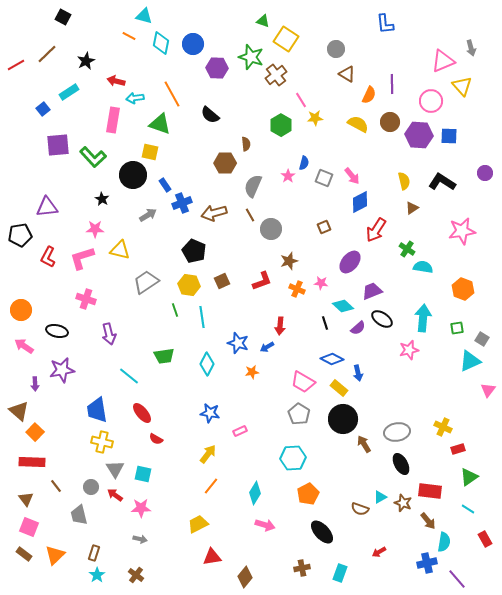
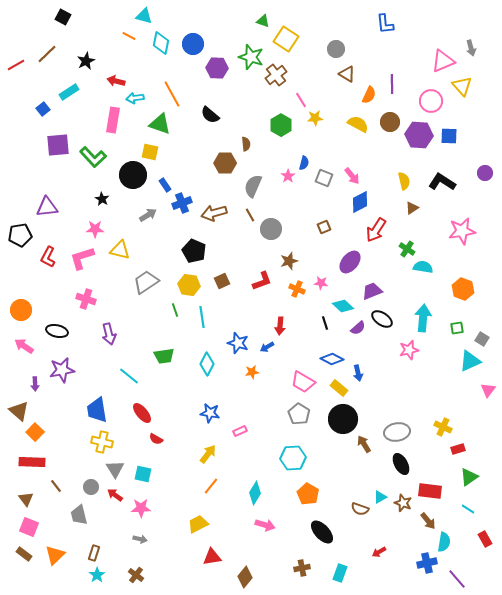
orange pentagon at (308, 494): rotated 15 degrees counterclockwise
